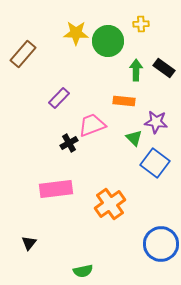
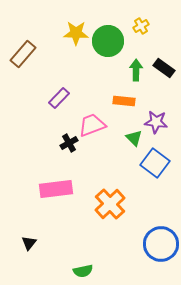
yellow cross: moved 2 px down; rotated 28 degrees counterclockwise
orange cross: rotated 8 degrees counterclockwise
